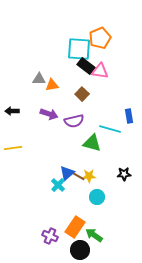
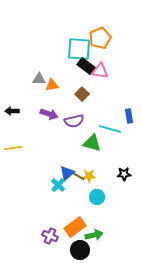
orange rectangle: rotated 20 degrees clockwise
green arrow: rotated 132 degrees clockwise
